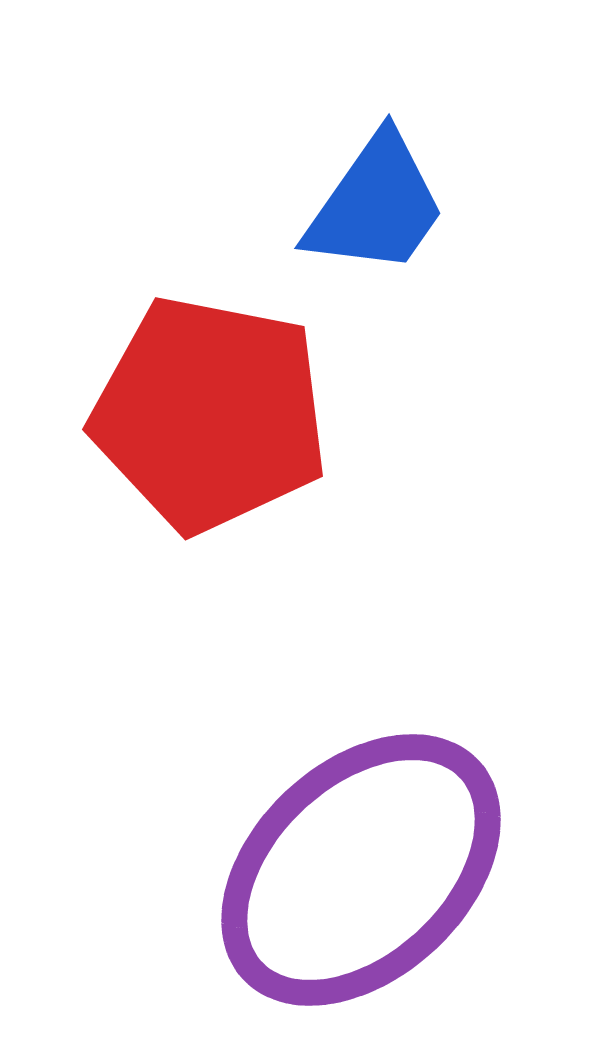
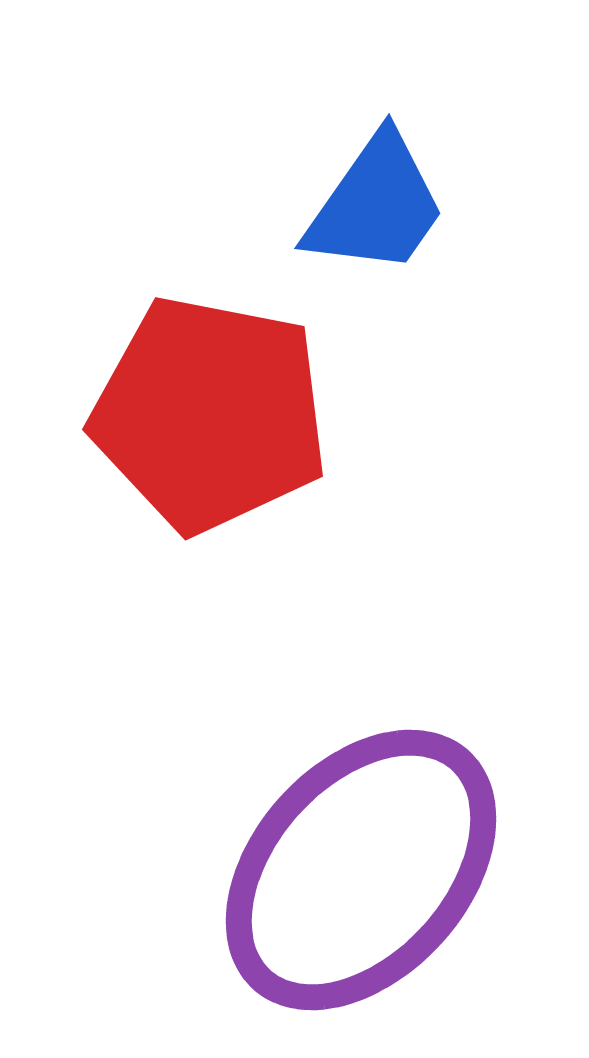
purple ellipse: rotated 5 degrees counterclockwise
